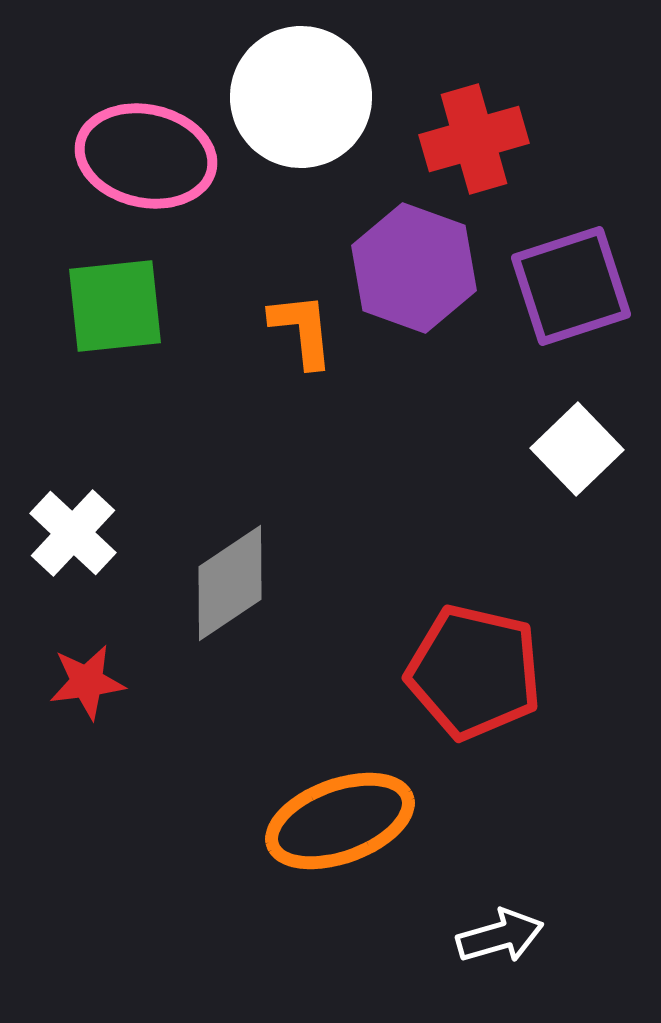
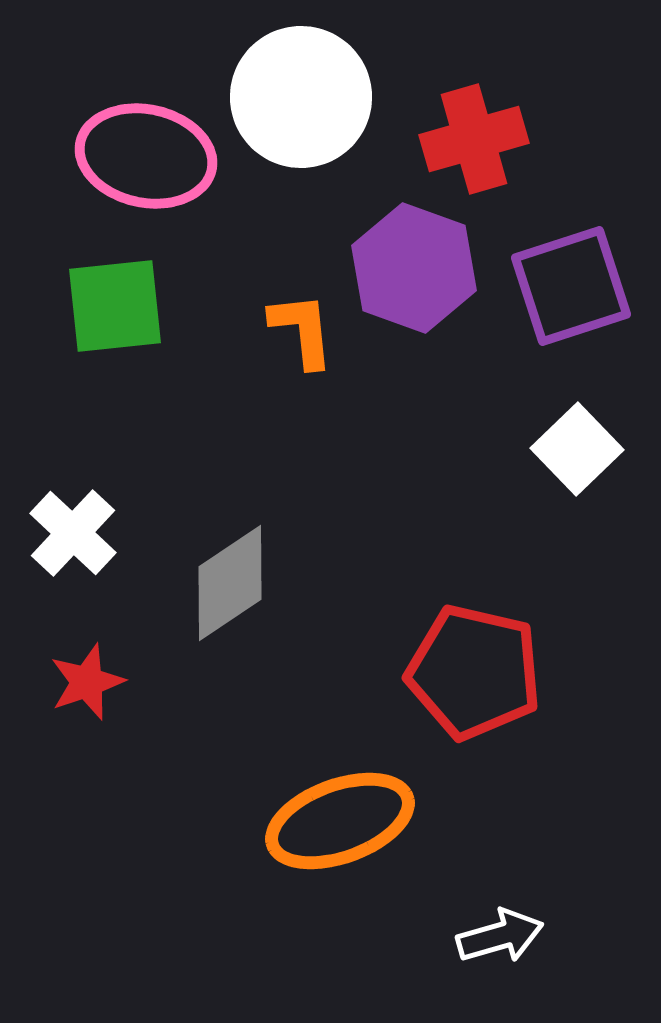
red star: rotated 12 degrees counterclockwise
